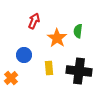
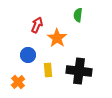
red arrow: moved 3 px right, 4 px down
green semicircle: moved 16 px up
blue circle: moved 4 px right
yellow rectangle: moved 1 px left, 2 px down
orange cross: moved 7 px right, 4 px down
